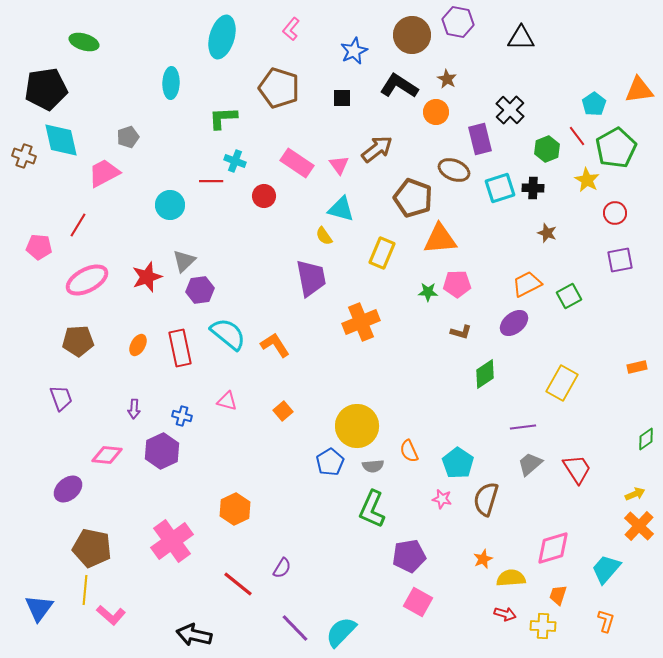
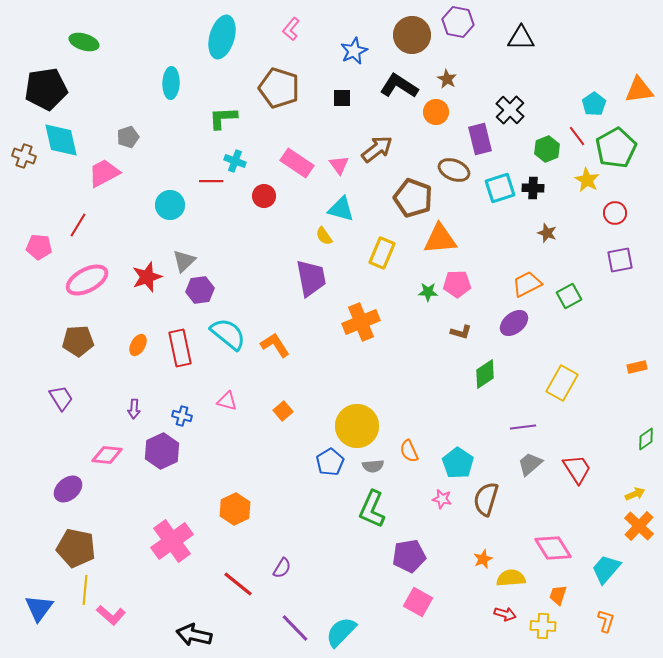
purple trapezoid at (61, 398): rotated 12 degrees counterclockwise
brown pentagon at (92, 548): moved 16 px left
pink diamond at (553, 548): rotated 75 degrees clockwise
